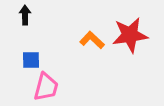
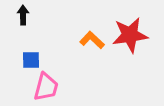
black arrow: moved 2 px left
